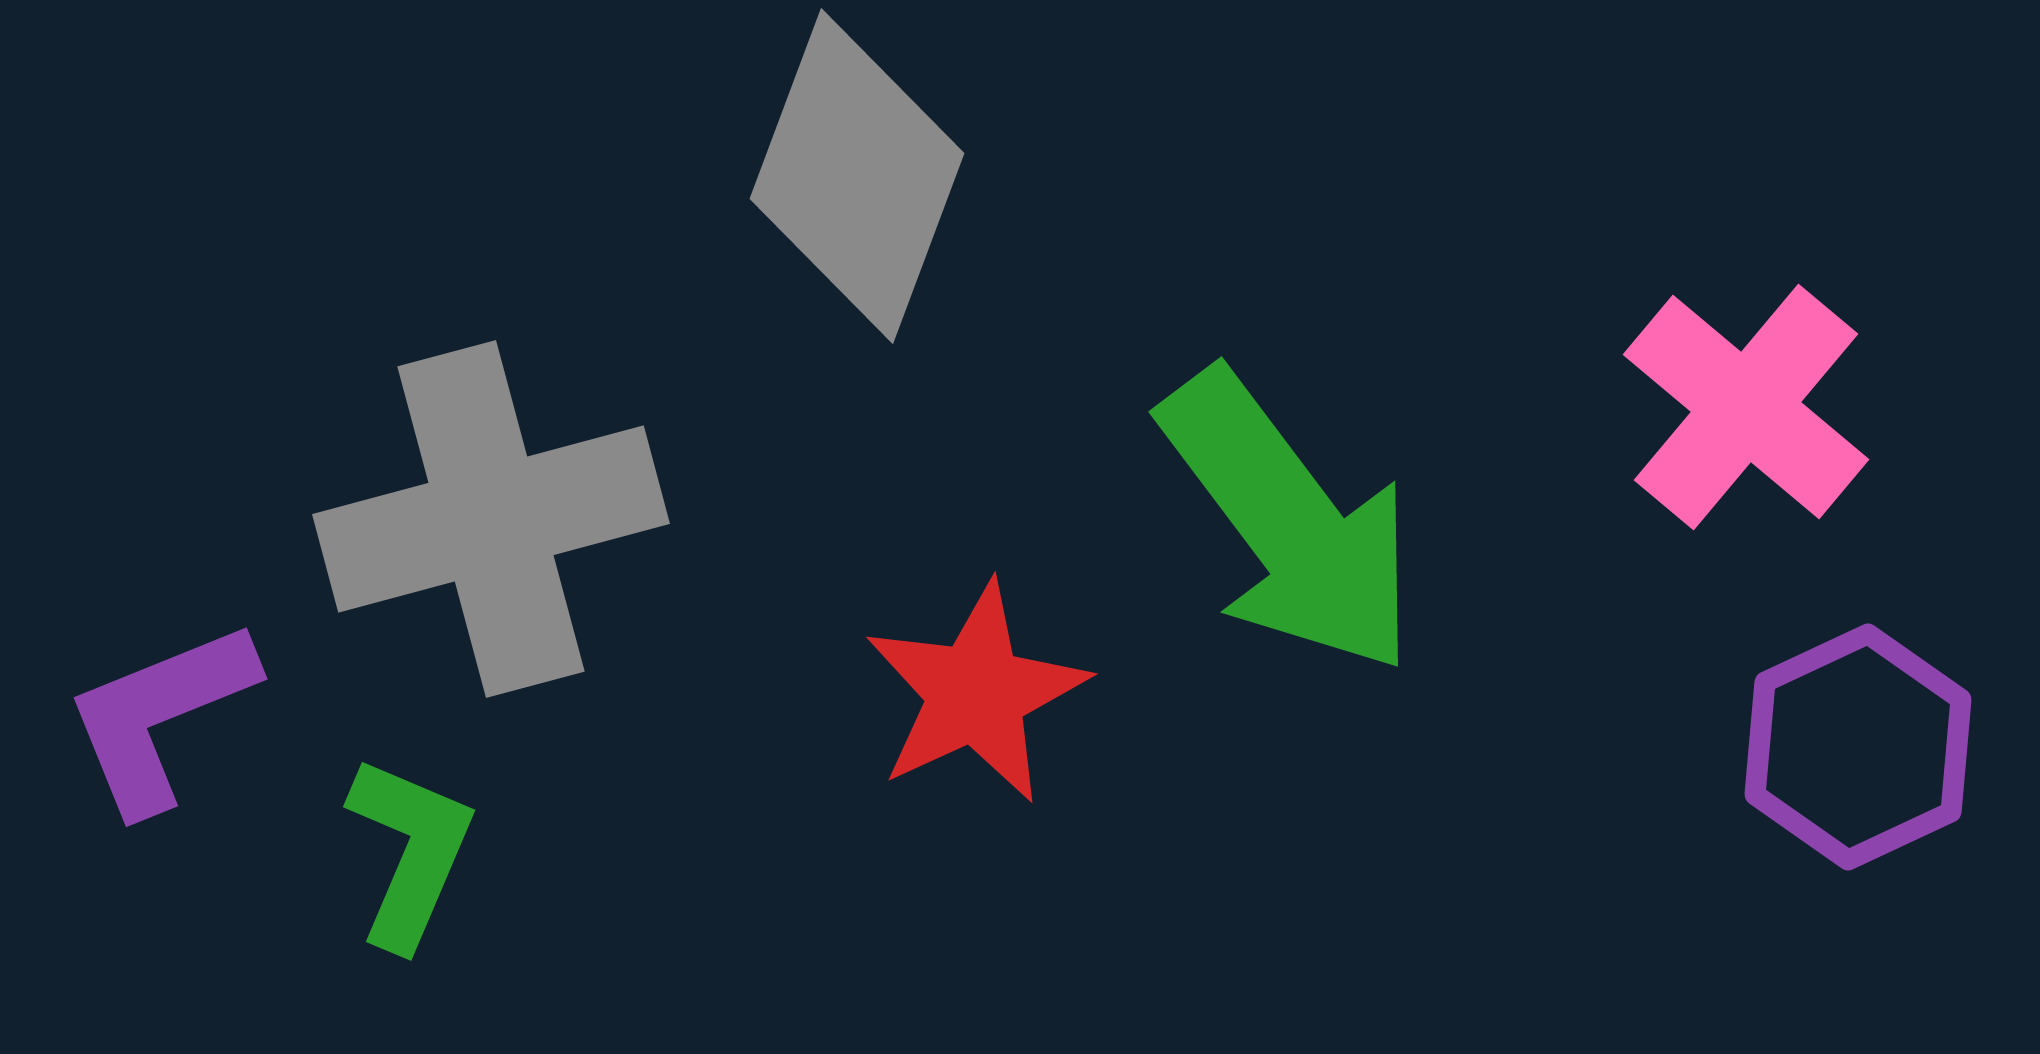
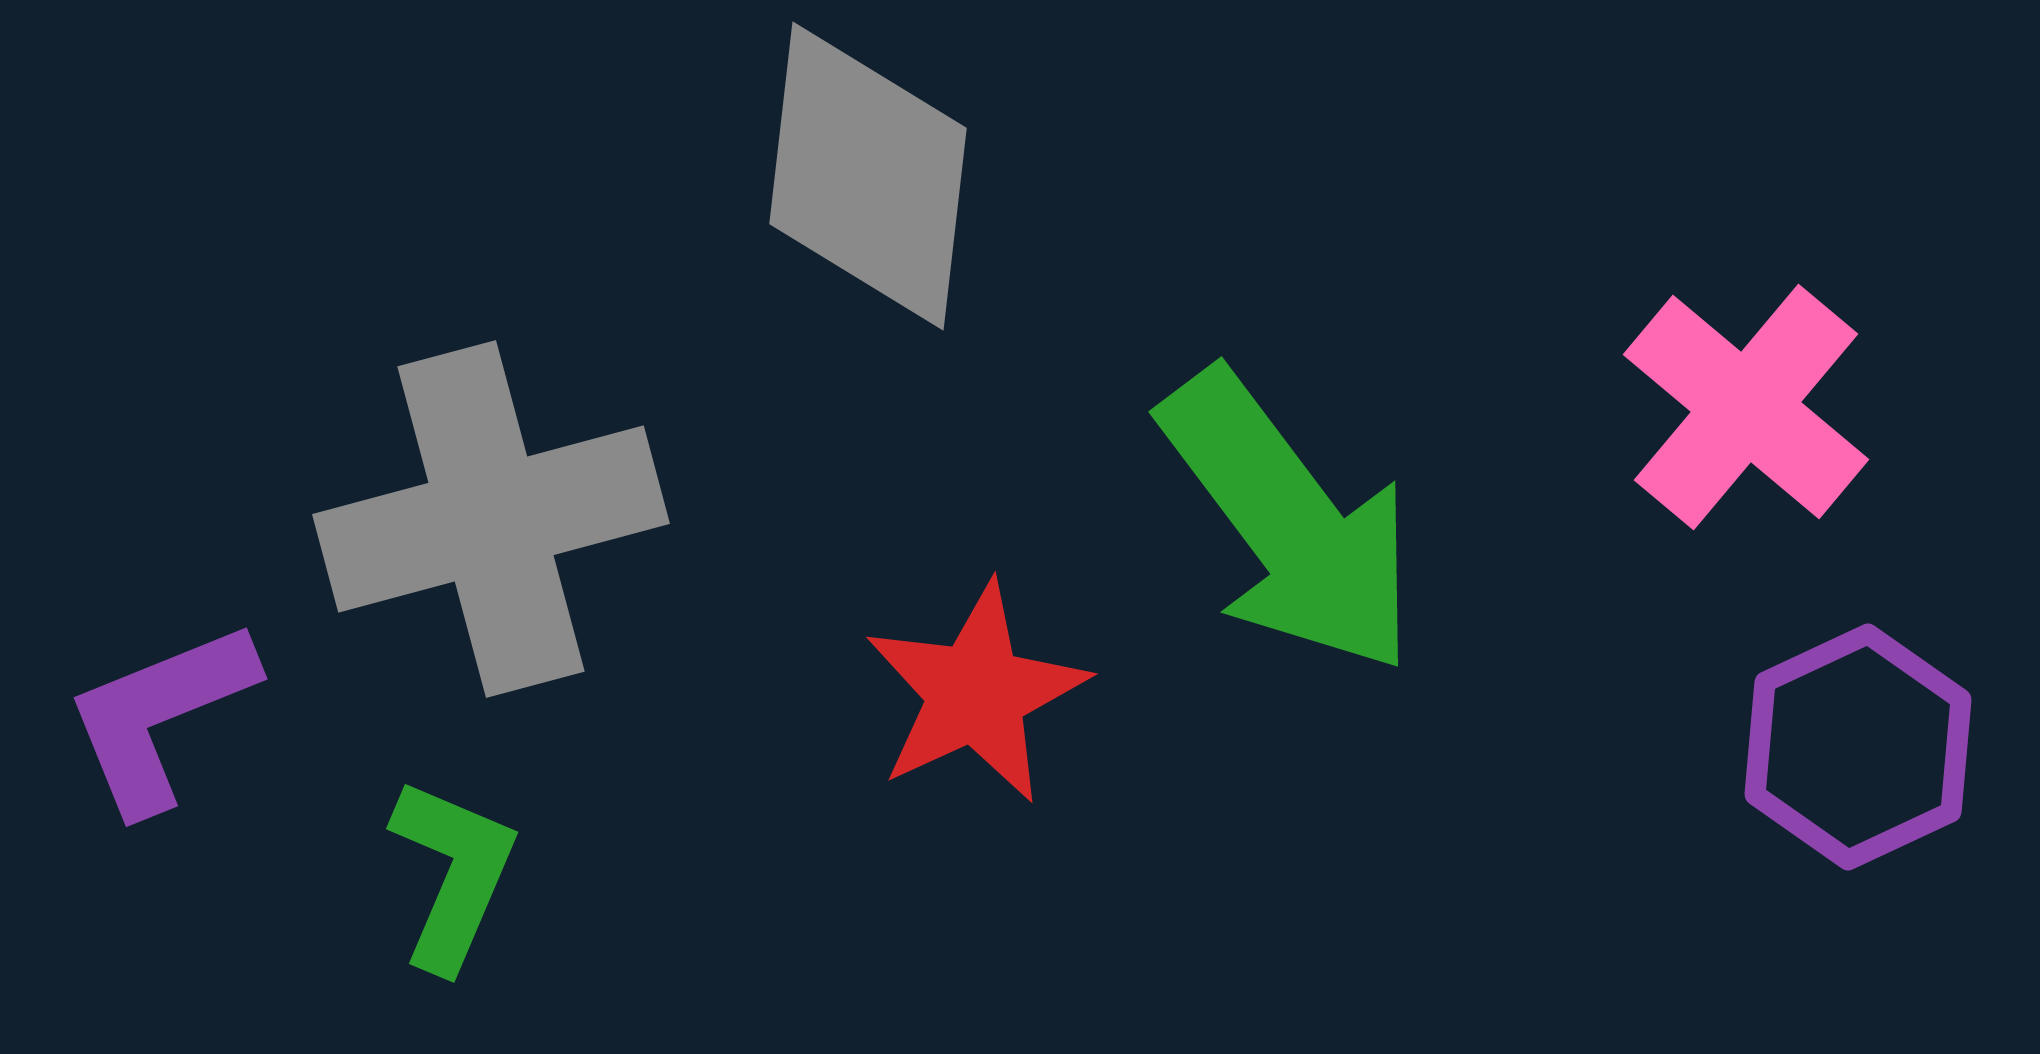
gray diamond: moved 11 px right; rotated 14 degrees counterclockwise
green L-shape: moved 43 px right, 22 px down
